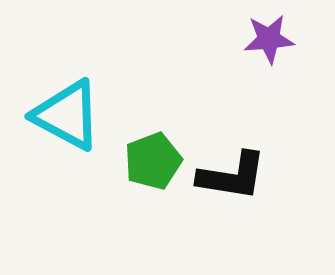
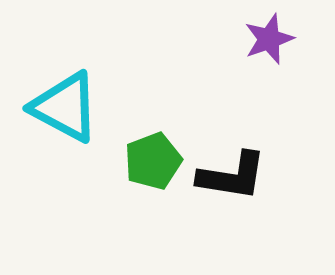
purple star: rotated 15 degrees counterclockwise
cyan triangle: moved 2 px left, 8 px up
